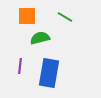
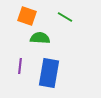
orange square: rotated 18 degrees clockwise
green semicircle: rotated 18 degrees clockwise
